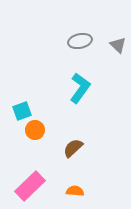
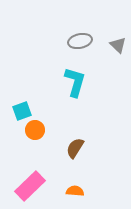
cyan L-shape: moved 5 px left, 6 px up; rotated 20 degrees counterclockwise
brown semicircle: moved 2 px right; rotated 15 degrees counterclockwise
